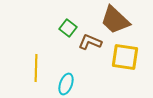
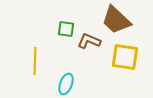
brown trapezoid: moved 1 px right
green square: moved 2 px left, 1 px down; rotated 30 degrees counterclockwise
brown L-shape: moved 1 px left, 1 px up
yellow line: moved 1 px left, 7 px up
